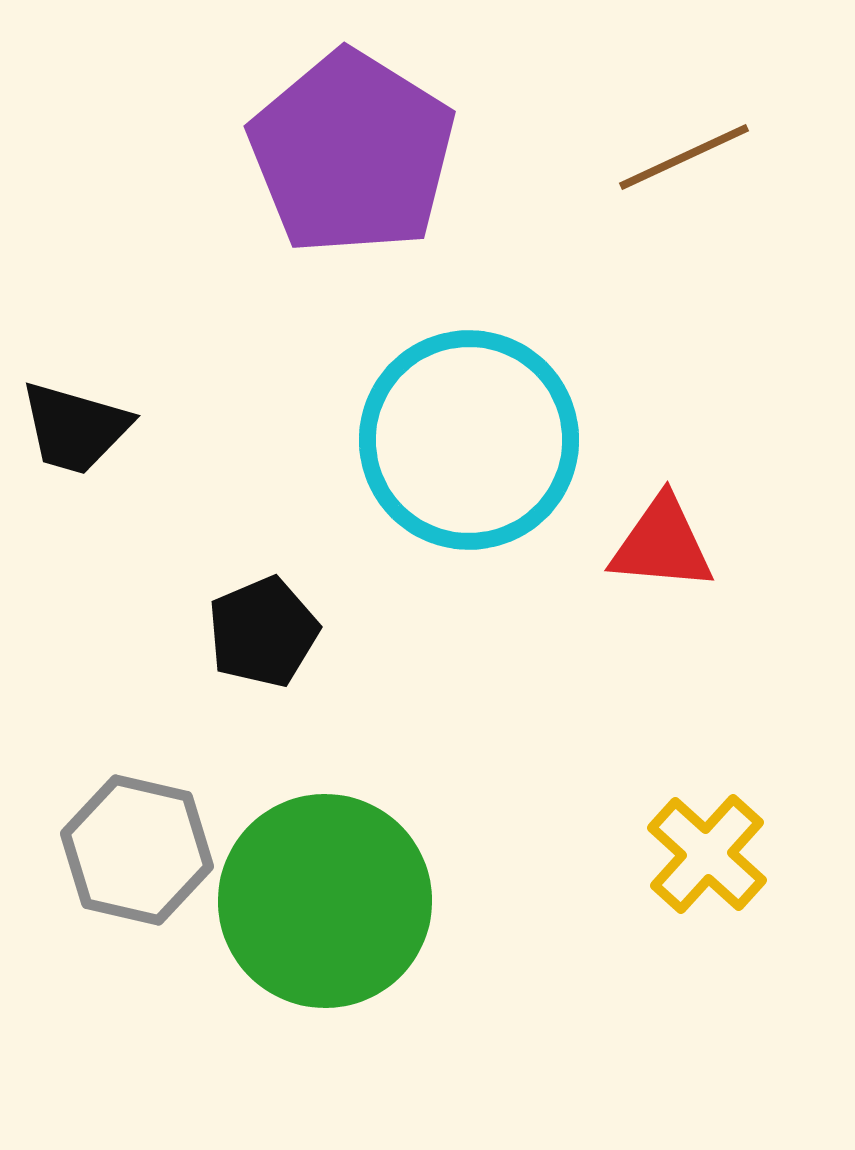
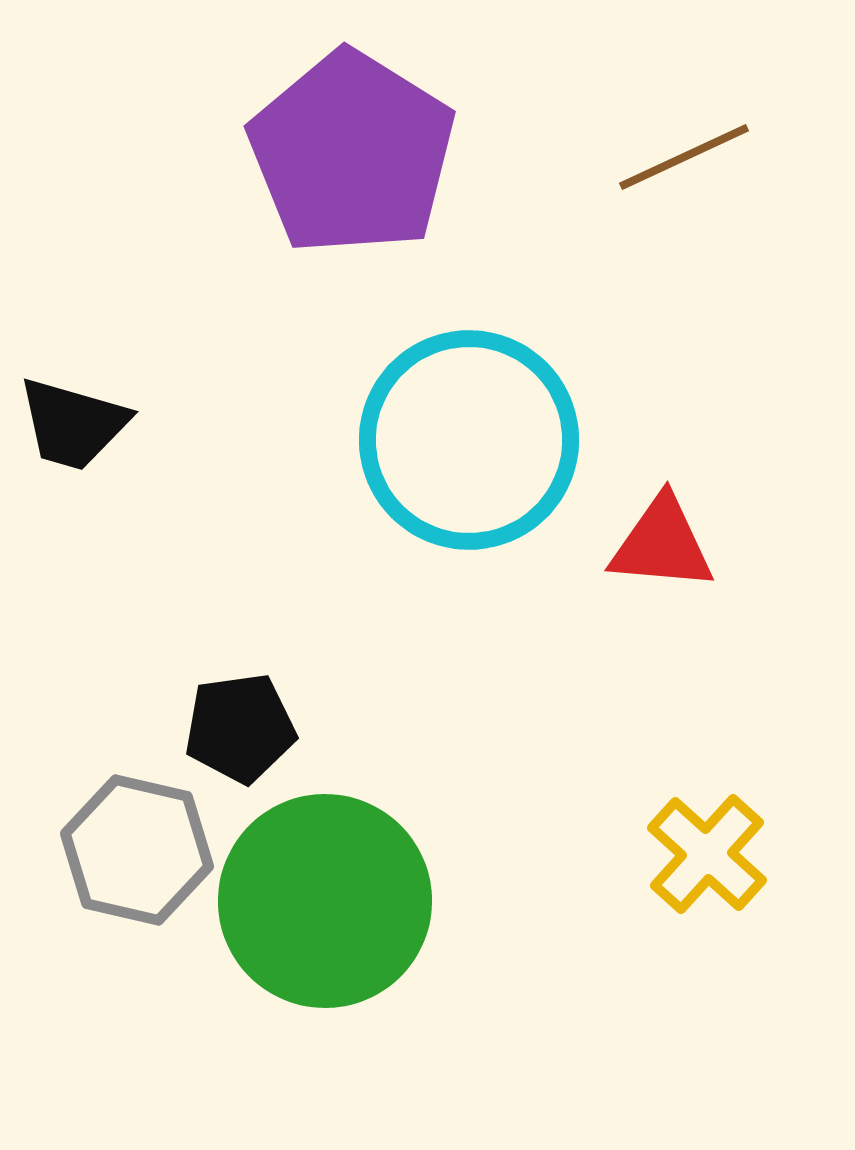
black trapezoid: moved 2 px left, 4 px up
black pentagon: moved 23 px left, 96 px down; rotated 15 degrees clockwise
